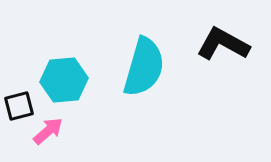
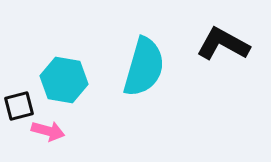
cyan hexagon: rotated 15 degrees clockwise
pink arrow: rotated 56 degrees clockwise
